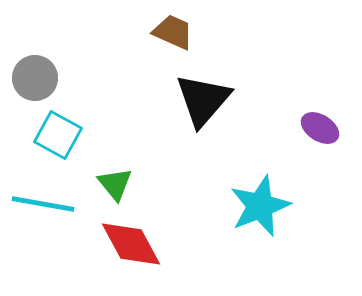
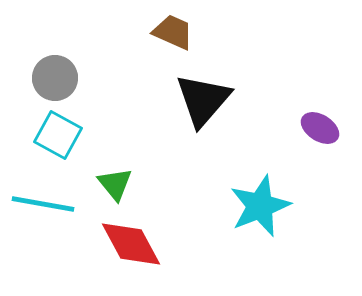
gray circle: moved 20 px right
